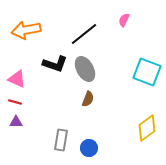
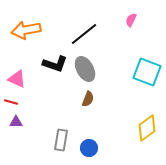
pink semicircle: moved 7 px right
red line: moved 4 px left
